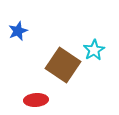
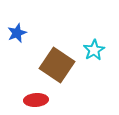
blue star: moved 1 px left, 2 px down
brown square: moved 6 px left
